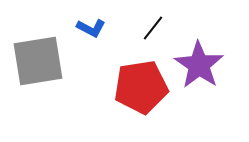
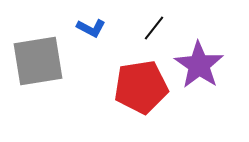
black line: moved 1 px right
